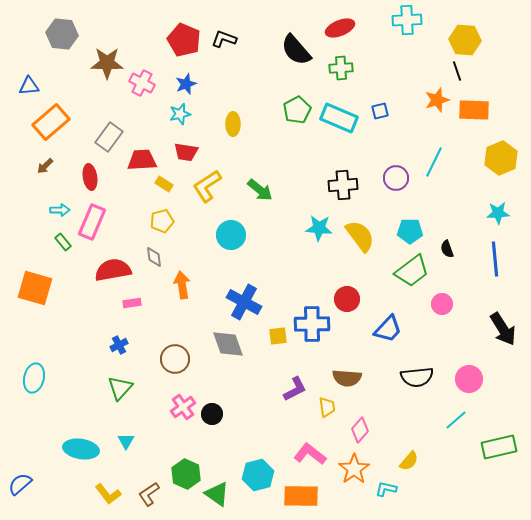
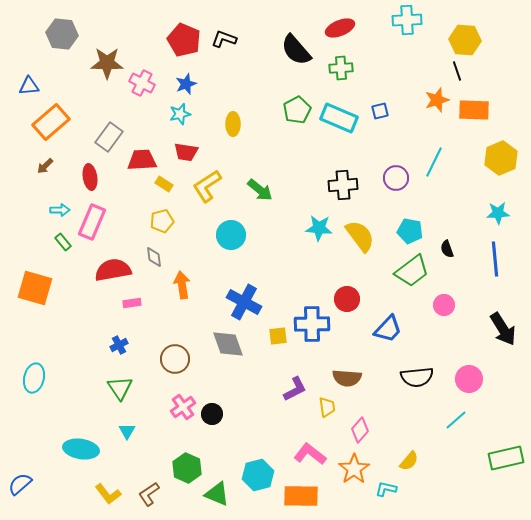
cyan pentagon at (410, 231): rotated 10 degrees clockwise
pink circle at (442, 304): moved 2 px right, 1 px down
green triangle at (120, 388): rotated 16 degrees counterclockwise
cyan triangle at (126, 441): moved 1 px right, 10 px up
green rectangle at (499, 447): moved 7 px right, 11 px down
green hexagon at (186, 474): moved 1 px right, 6 px up
green triangle at (217, 494): rotated 12 degrees counterclockwise
